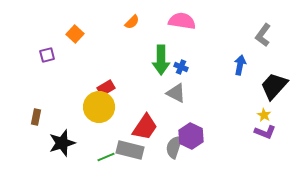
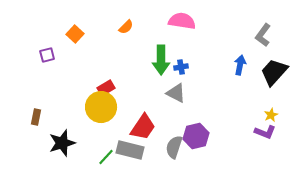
orange semicircle: moved 6 px left, 5 px down
blue cross: rotated 32 degrees counterclockwise
black trapezoid: moved 14 px up
yellow circle: moved 2 px right
yellow star: moved 7 px right; rotated 16 degrees clockwise
red trapezoid: moved 2 px left
purple hexagon: moved 5 px right; rotated 20 degrees clockwise
green line: rotated 24 degrees counterclockwise
